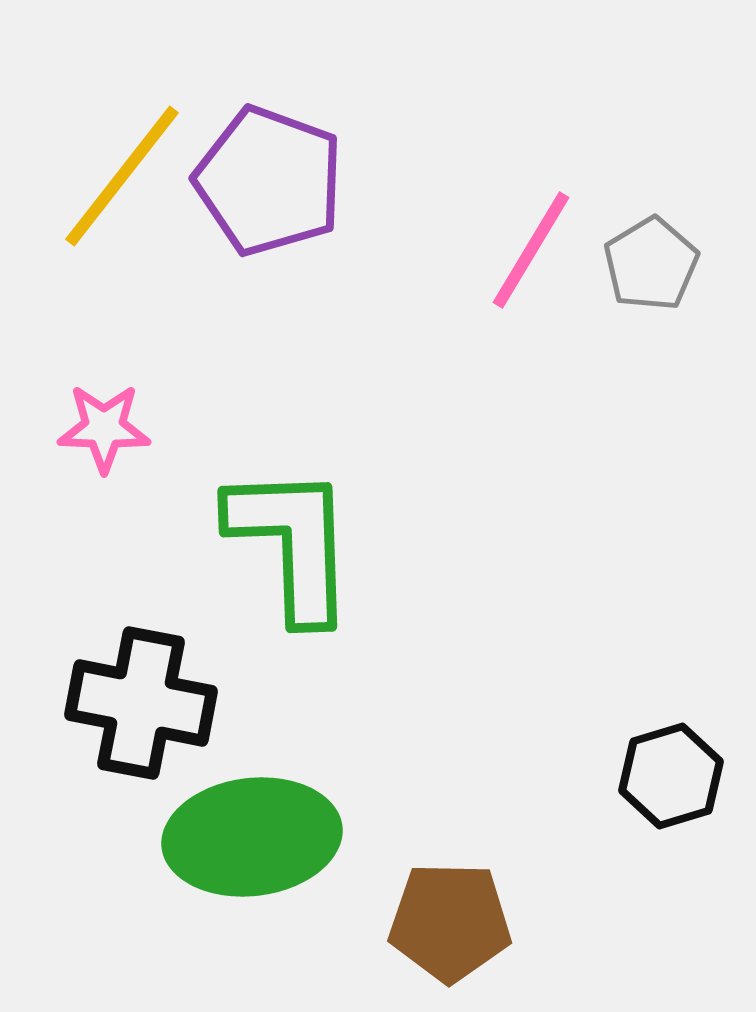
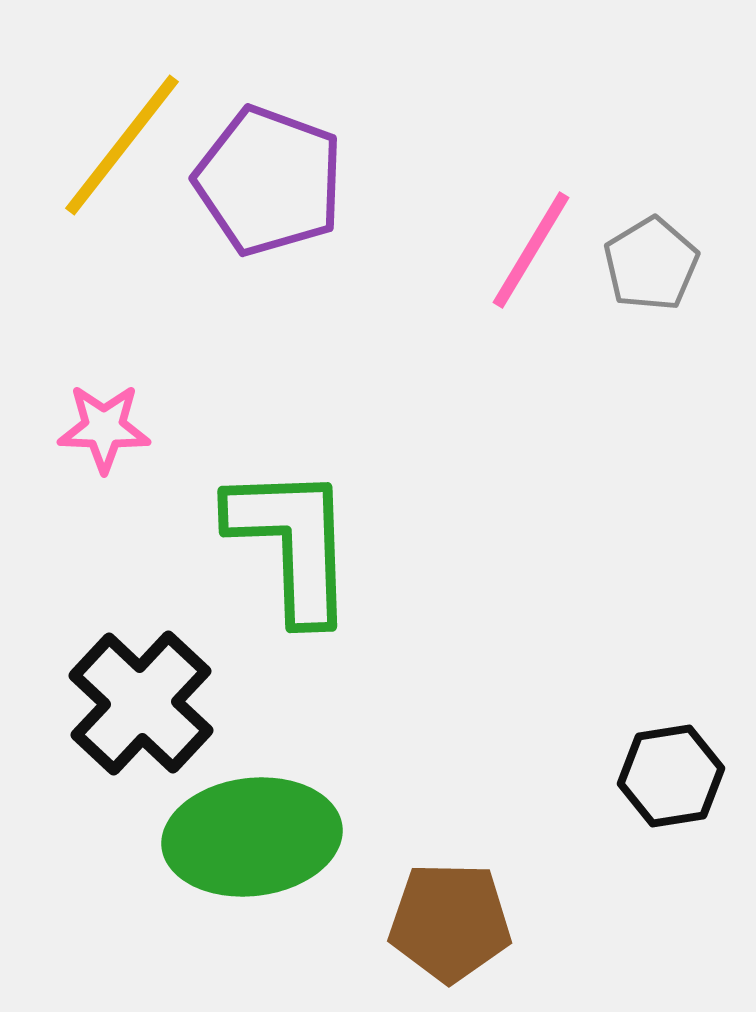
yellow line: moved 31 px up
black cross: rotated 32 degrees clockwise
black hexagon: rotated 8 degrees clockwise
